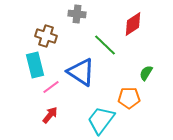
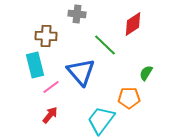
brown cross: rotated 15 degrees counterclockwise
blue triangle: rotated 16 degrees clockwise
